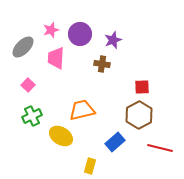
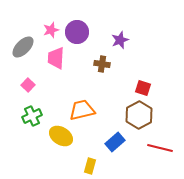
purple circle: moved 3 px left, 2 px up
purple star: moved 7 px right
red square: moved 1 px right, 1 px down; rotated 21 degrees clockwise
